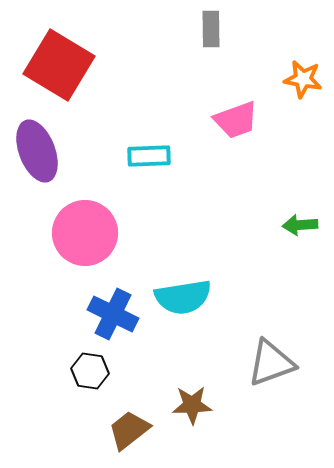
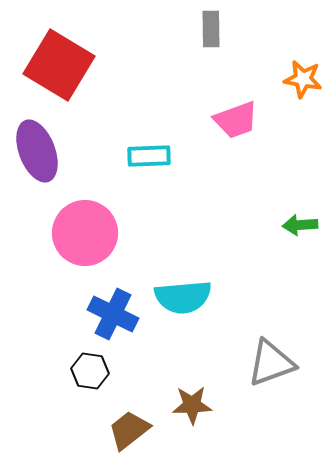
cyan semicircle: rotated 4 degrees clockwise
